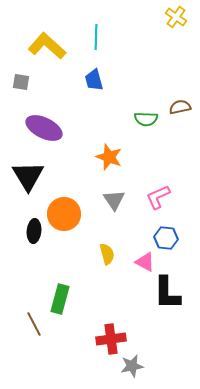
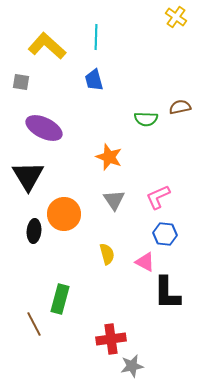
blue hexagon: moved 1 px left, 4 px up
